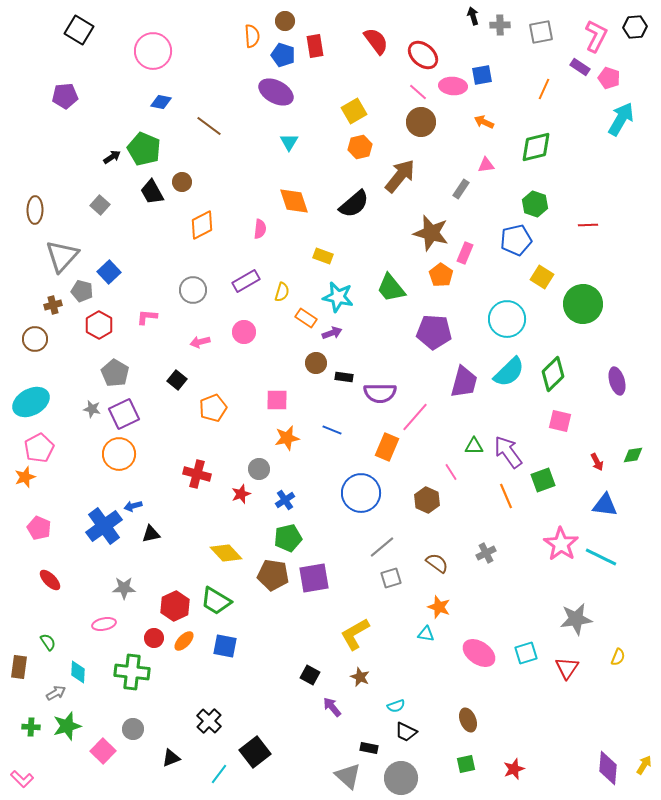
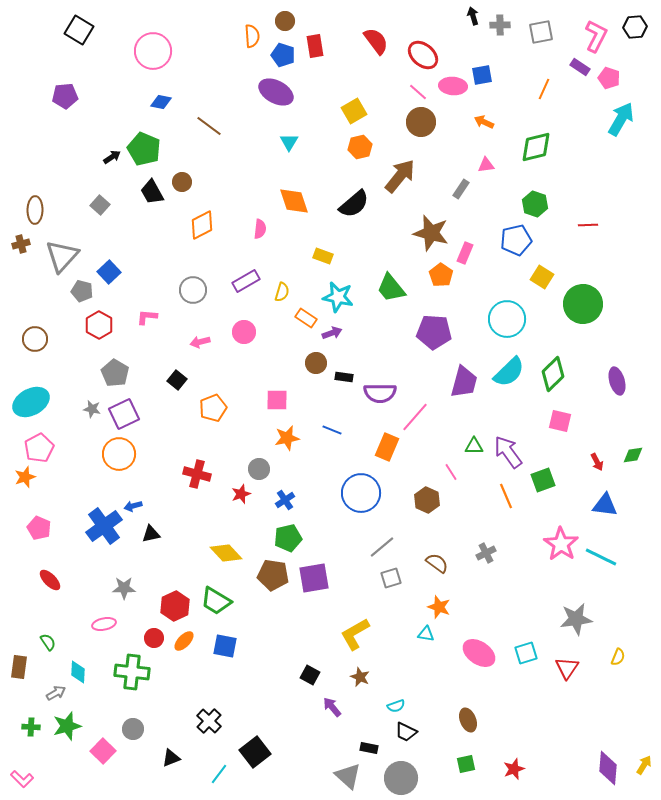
brown cross at (53, 305): moved 32 px left, 61 px up
